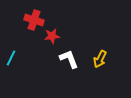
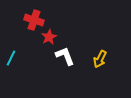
red star: moved 3 px left, 1 px down; rotated 21 degrees counterclockwise
white L-shape: moved 4 px left, 3 px up
